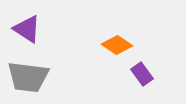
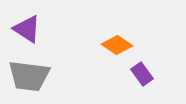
gray trapezoid: moved 1 px right, 1 px up
